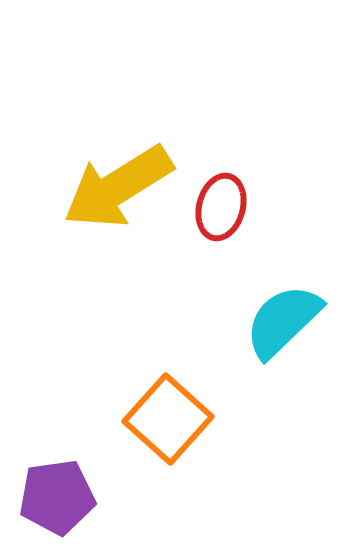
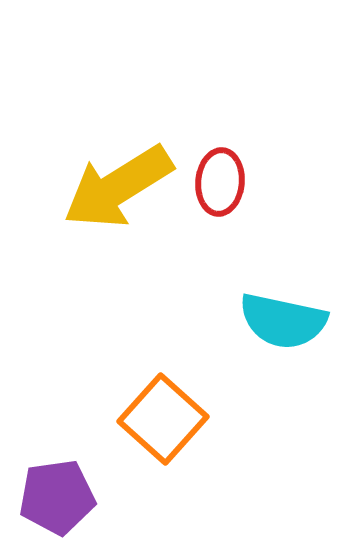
red ellipse: moved 1 px left, 25 px up; rotated 10 degrees counterclockwise
cyan semicircle: rotated 124 degrees counterclockwise
orange square: moved 5 px left
